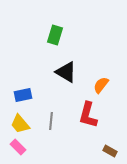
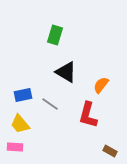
gray line: moved 1 px left, 17 px up; rotated 60 degrees counterclockwise
pink rectangle: moved 3 px left; rotated 42 degrees counterclockwise
